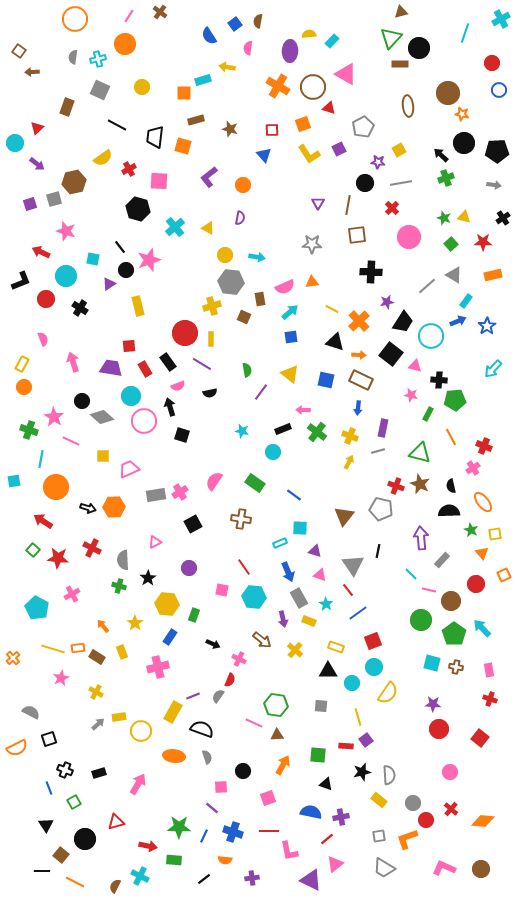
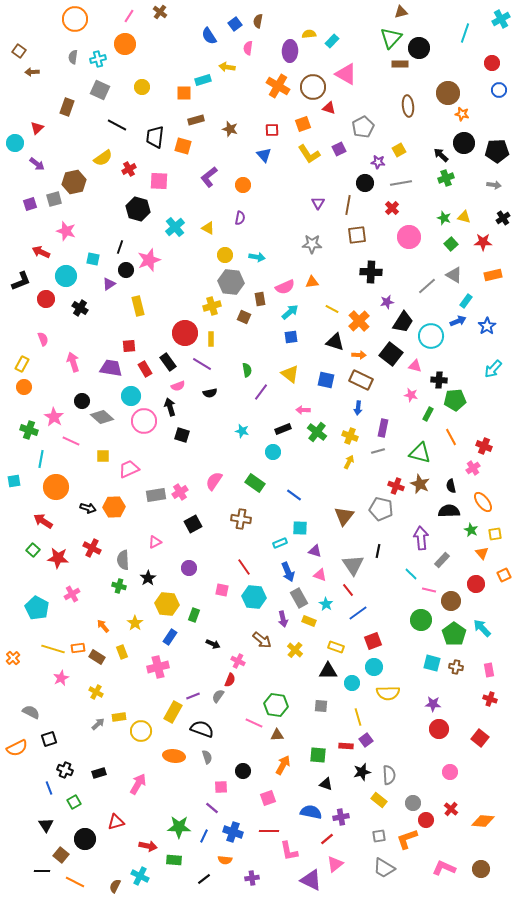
black line at (120, 247): rotated 56 degrees clockwise
pink cross at (239, 659): moved 1 px left, 2 px down
yellow semicircle at (388, 693): rotated 55 degrees clockwise
